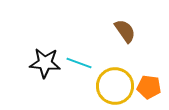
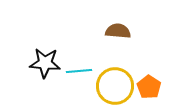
brown semicircle: moved 7 px left; rotated 50 degrees counterclockwise
cyan line: moved 8 px down; rotated 25 degrees counterclockwise
orange pentagon: rotated 25 degrees clockwise
